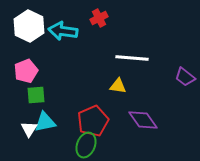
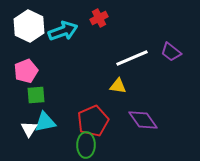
cyan arrow: rotated 152 degrees clockwise
white line: rotated 28 degrees counterclockwise
purple trapezoid: moved 14 px left, 25 px up
green ellipse: rotated 20 degrees counterclockwise
